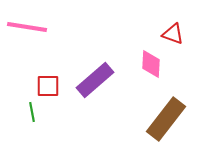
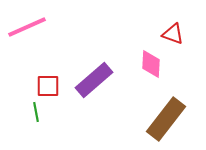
pink line: rotated 33 degrees counterclockwise
purple rectangle: moved 1 px left
green line: moved 4 px right
